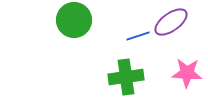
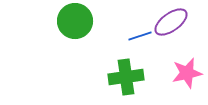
green circle: moved 1 px right, 1 px down
blue line: moved 2 px right
pink star: rotated 16 degrees counterclockwise
